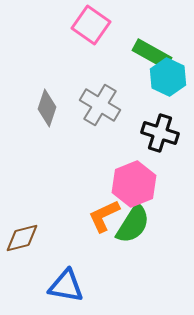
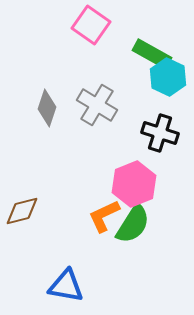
gray cross: moved 3 px left
brown diamond: moved 27 px up
